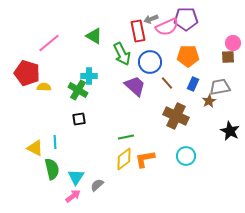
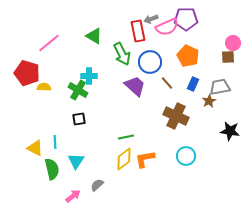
orange pentagon: rotated 25 degrees clockwise
black star: rotated 18 degrees counterclockwise
cyan triangle: moved 16 px up
